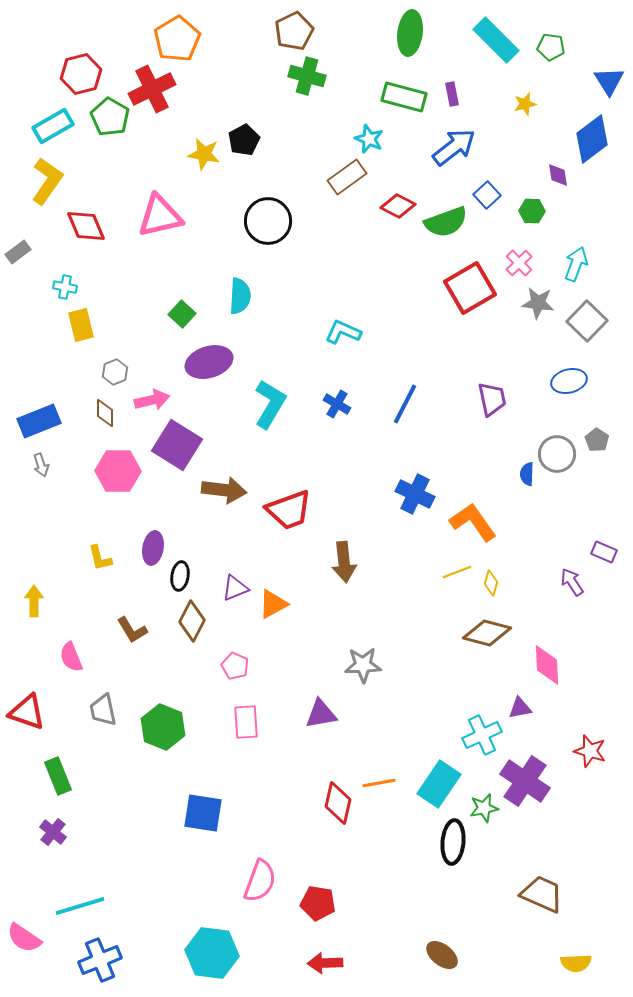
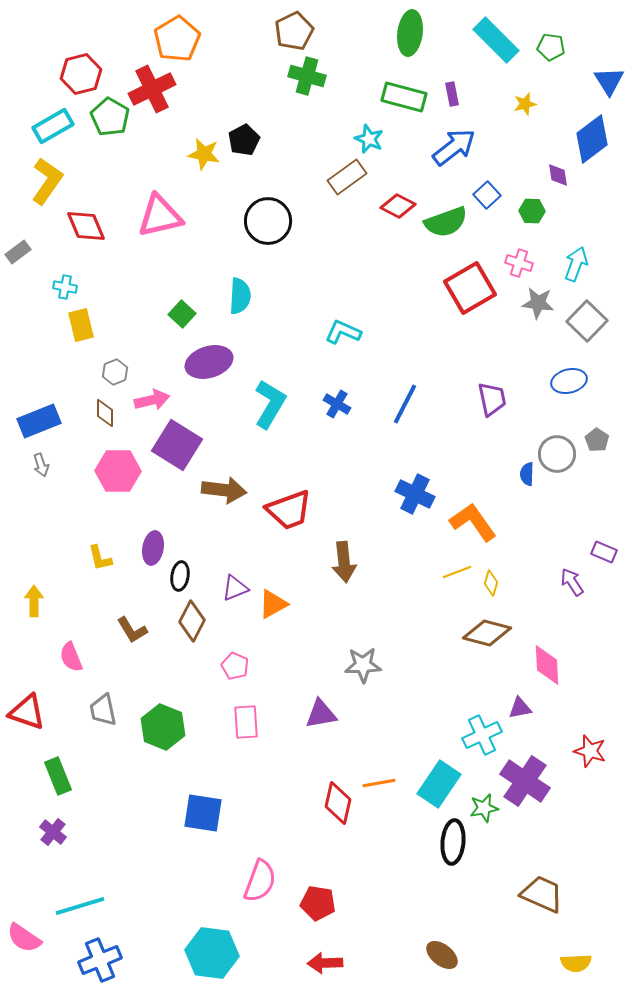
pink cross at (519, 263): rotated 28 degrees counterclockwise
